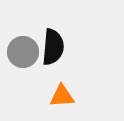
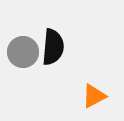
orange triangle: moved 32 px right; rotated 24 degrees counterclockwise
